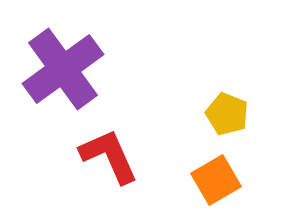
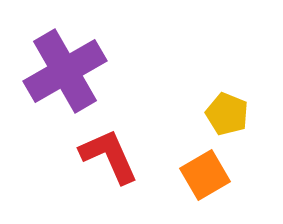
purple cross: moved 2 px right, 2 px down; rotated 6 degrees clockwise
orange square: moved 11 px left, 5 px up
